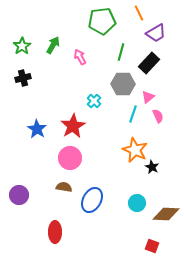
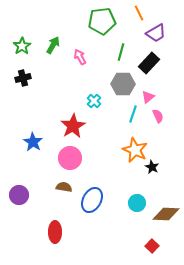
blue star: moved 4 px left, 13 px down
red square: rotated 24 degrees clockwise
